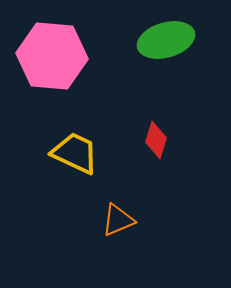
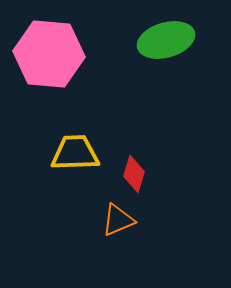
pink hexagon: moved 3 px left, 2 px up
red diamond: moved 22 px left, 34 px down
yellow trapezoid: rotated 27 degrees counterclockwise
